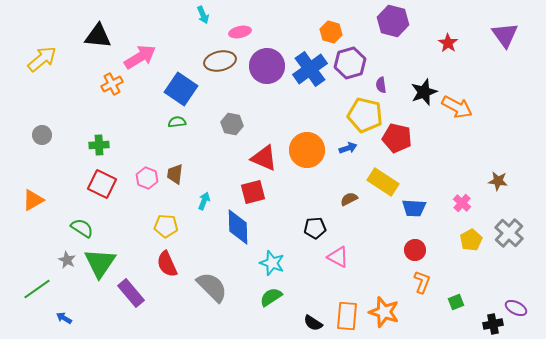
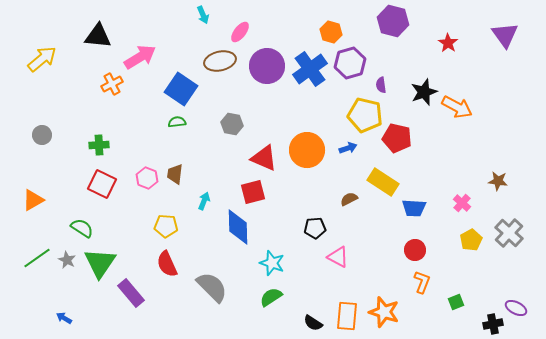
pink ellipse at (240, 32): rotated 40 degrees counterclockwise
green line at (37, 289): moved 31 px up
